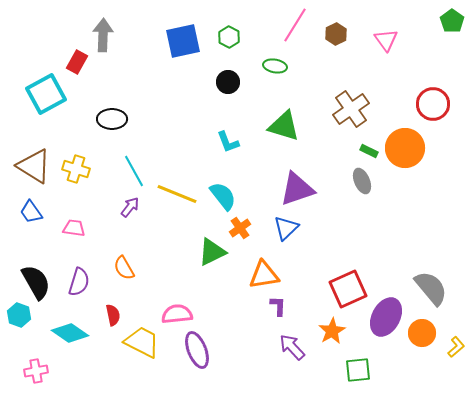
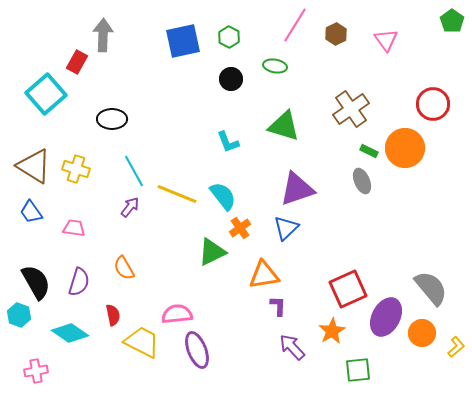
black circle at (228, 82): moved 3 px right, 3 px up
cyan square at (46, 94): rotated 12 degrees counterclockwise
